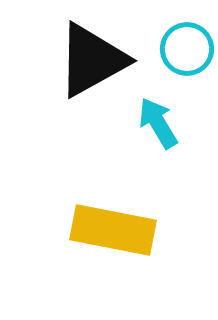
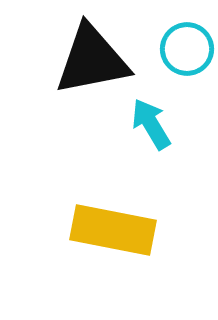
black triangle: rotated 18 degrees clockwise
cyan arrow: moved 7 px left, 1 px down
